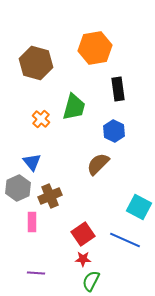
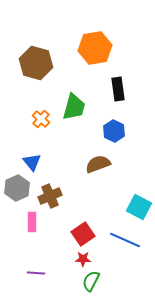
brown semicircle: rotated 25 degrees clockwise
gray hexagon: moved 1 px left
